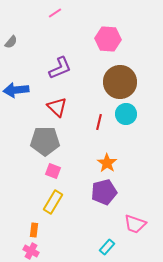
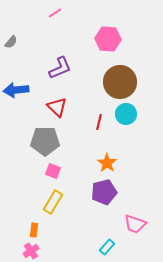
pink cross: rotated 28 degrees clockwise
